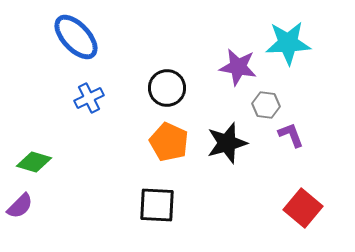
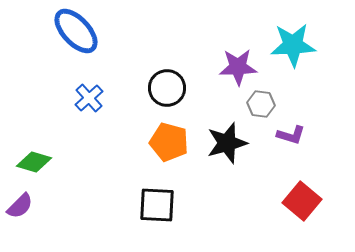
blue ellipse: moved 6 px up
cyan star: moved 5 px right, 2 px down
purple star: rotated 12 degrees counterclockwise
blue cross: rotated 16 degrees counterclockwise
gray hexagon: moved 5 px left, 1 px up
purple L-shape: rotated 128 degrees clockwise
orange pentagon: rotated 9 degrees counterclockwise
red square: moved 1 px left, 7 px up
